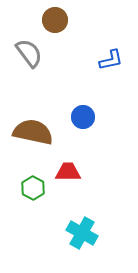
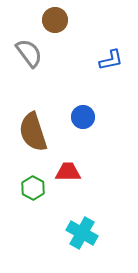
brown semicircle: rotated 120 degrees counterclockwise
